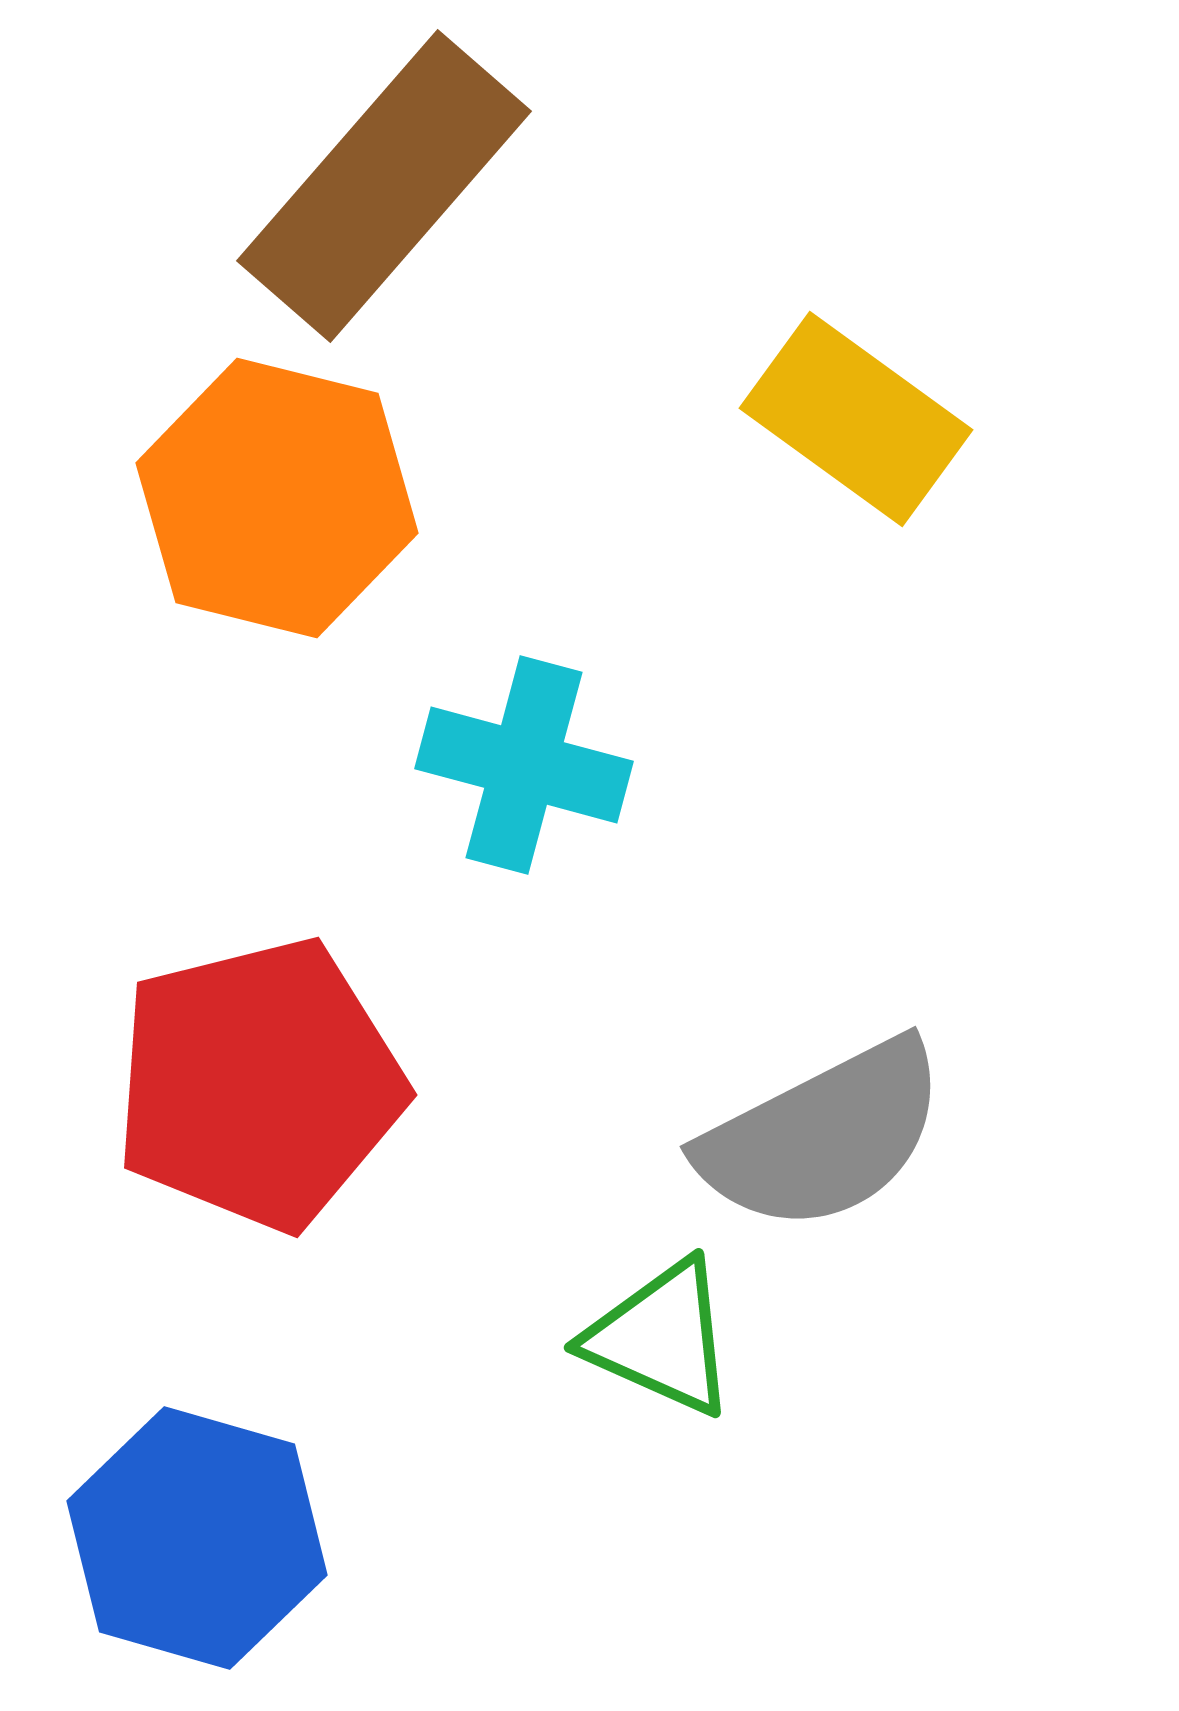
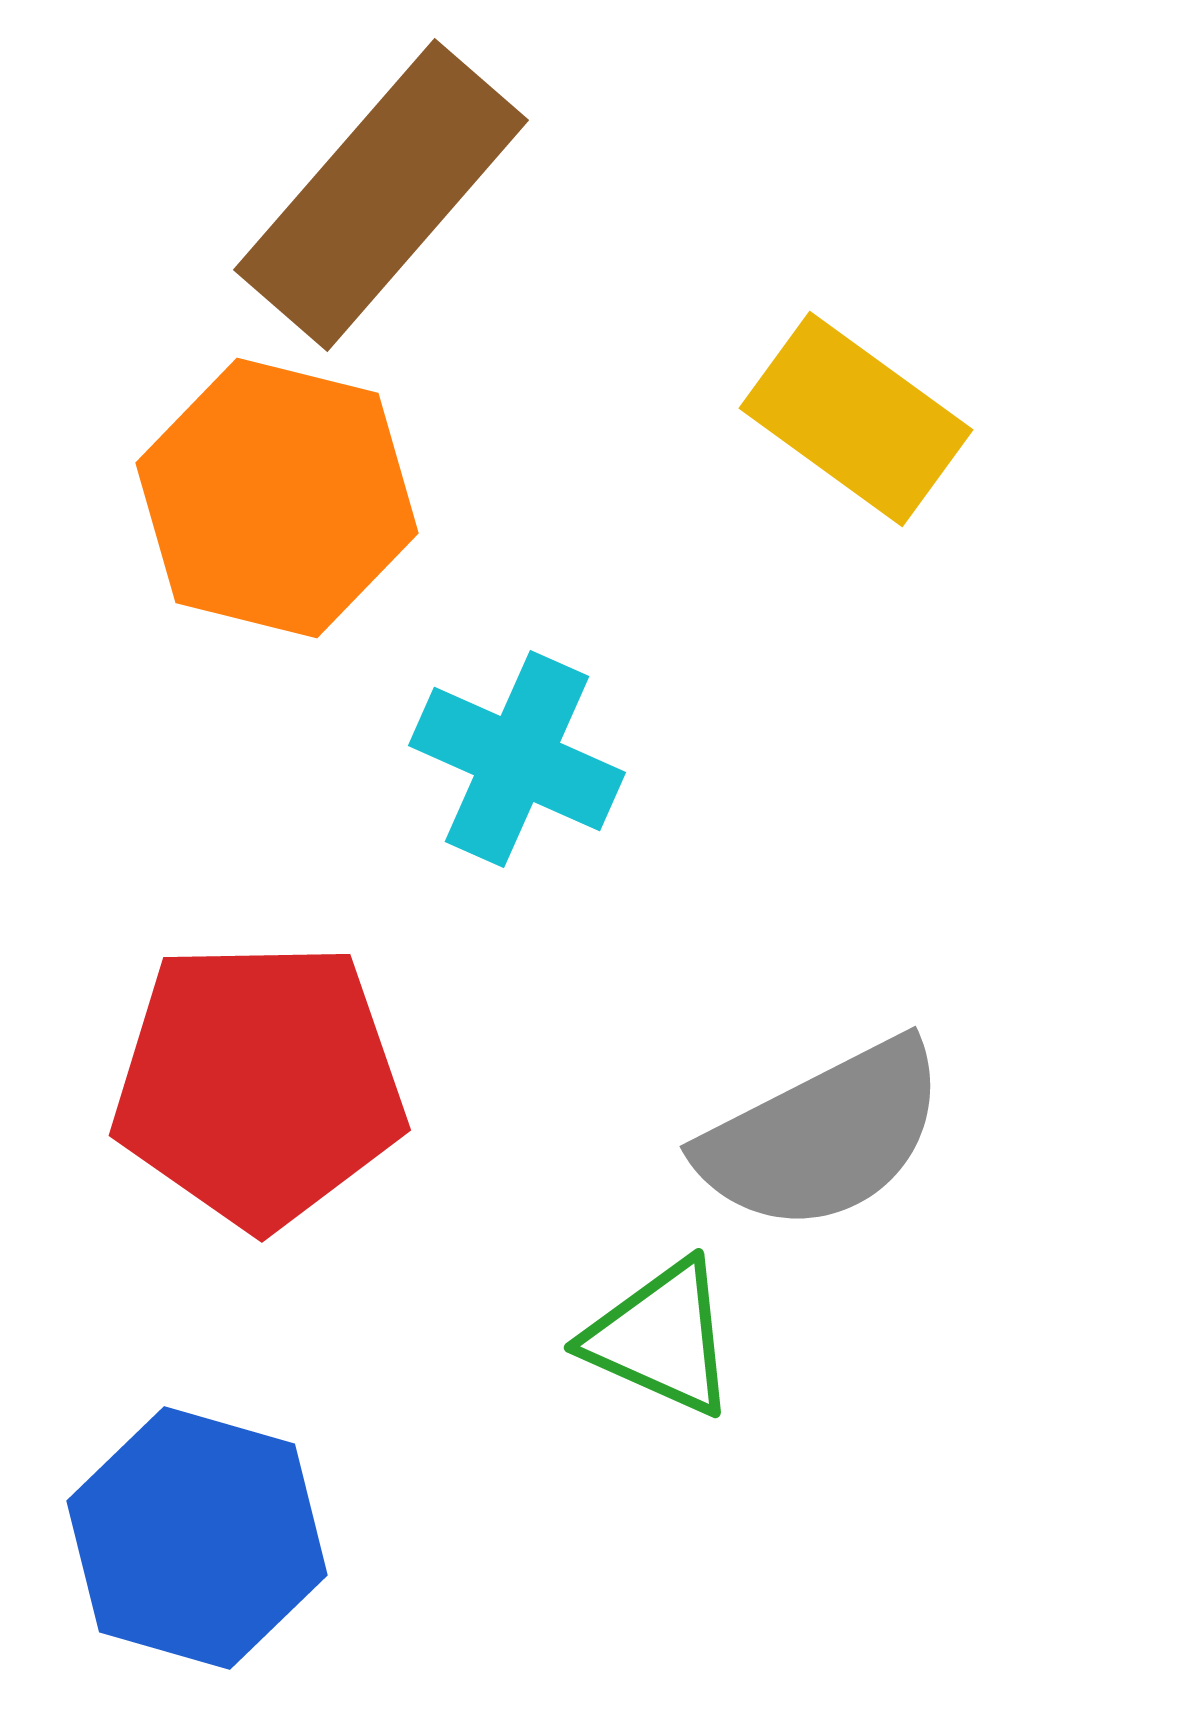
brown rectangle: moved 3 px left, 9 px down
cyan cross: moved 7 px left, 6 px up; rotated 9 degrees clockwise
red pentagon: rotated 13 degrees clockwise
